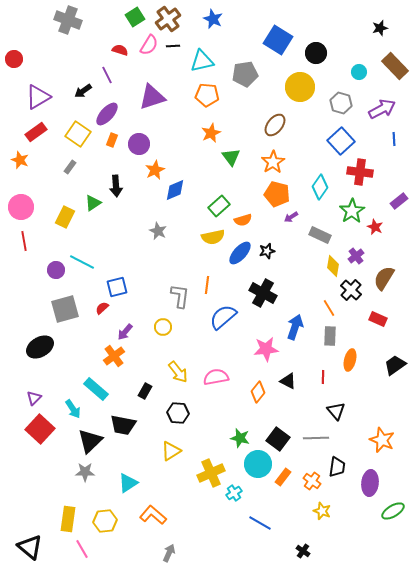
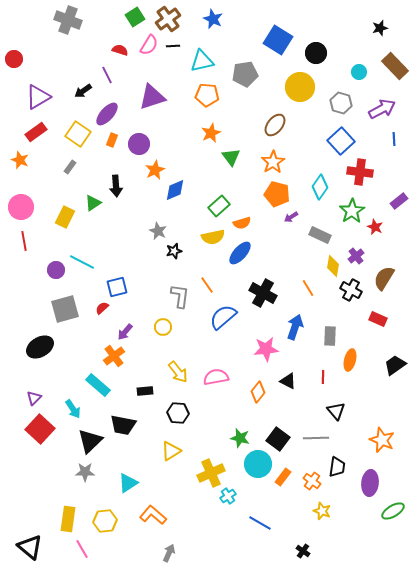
orange semicircle at (243, 220): moved 1 px left, 3 px down
black star at (267, 251): moved 93 px left
orange line at (207, 285): rotated 42 degrees counterclockwise
black cross at (351, 290): rotated 15 degrees counterclockwise
orange line at (329, 308): moved 21 px left, 20 px up
cyan rectangle at (96, 389): moved 2 px right, 4 px up
black rectangle at (145, 391): rotated 56 degrees clockwise
cyan cross at (234, 493): moved 6 px left, 3 px down
